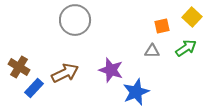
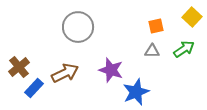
gray circle: moved 3 px right, 7 px down
orange square: moved 6 px left
green arrow: moved 2 px left, 1 px down
brown cross: rotated 20 degrees clockwise
